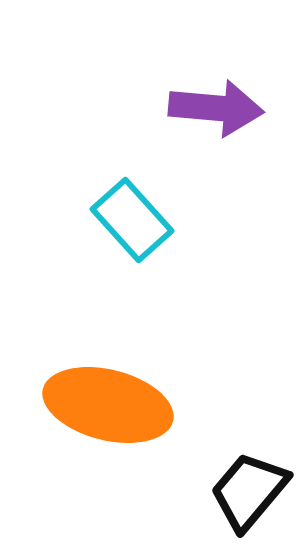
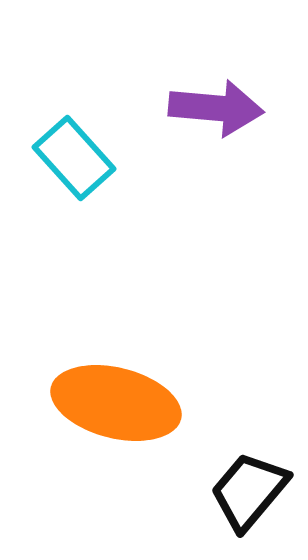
cyan rectangle: moved 58 px left, 62 px up
orange ellipse: moved 8 px right, 2 px up
